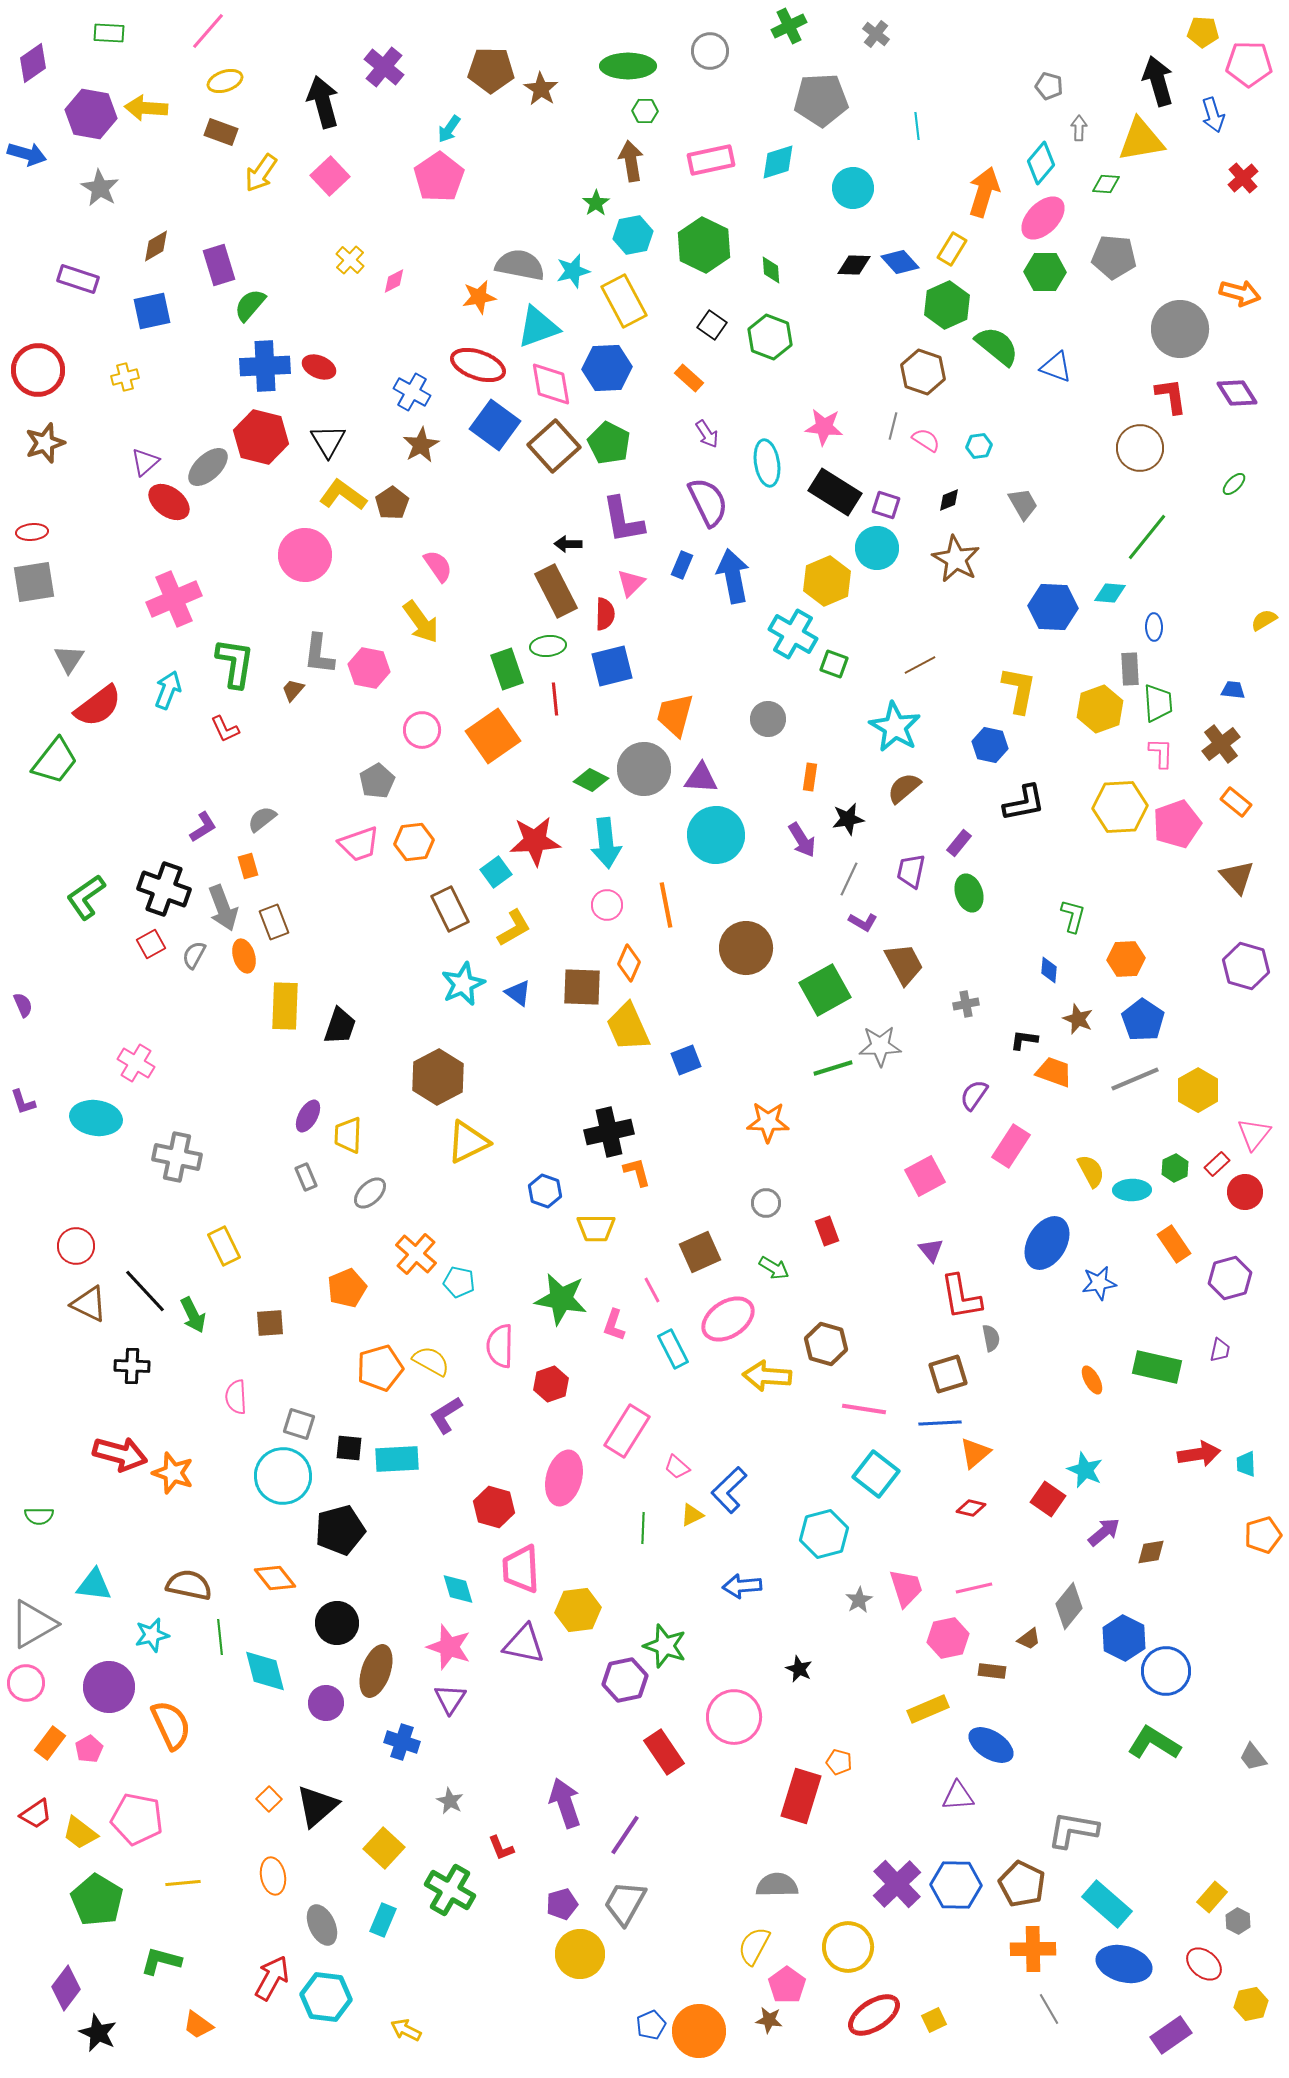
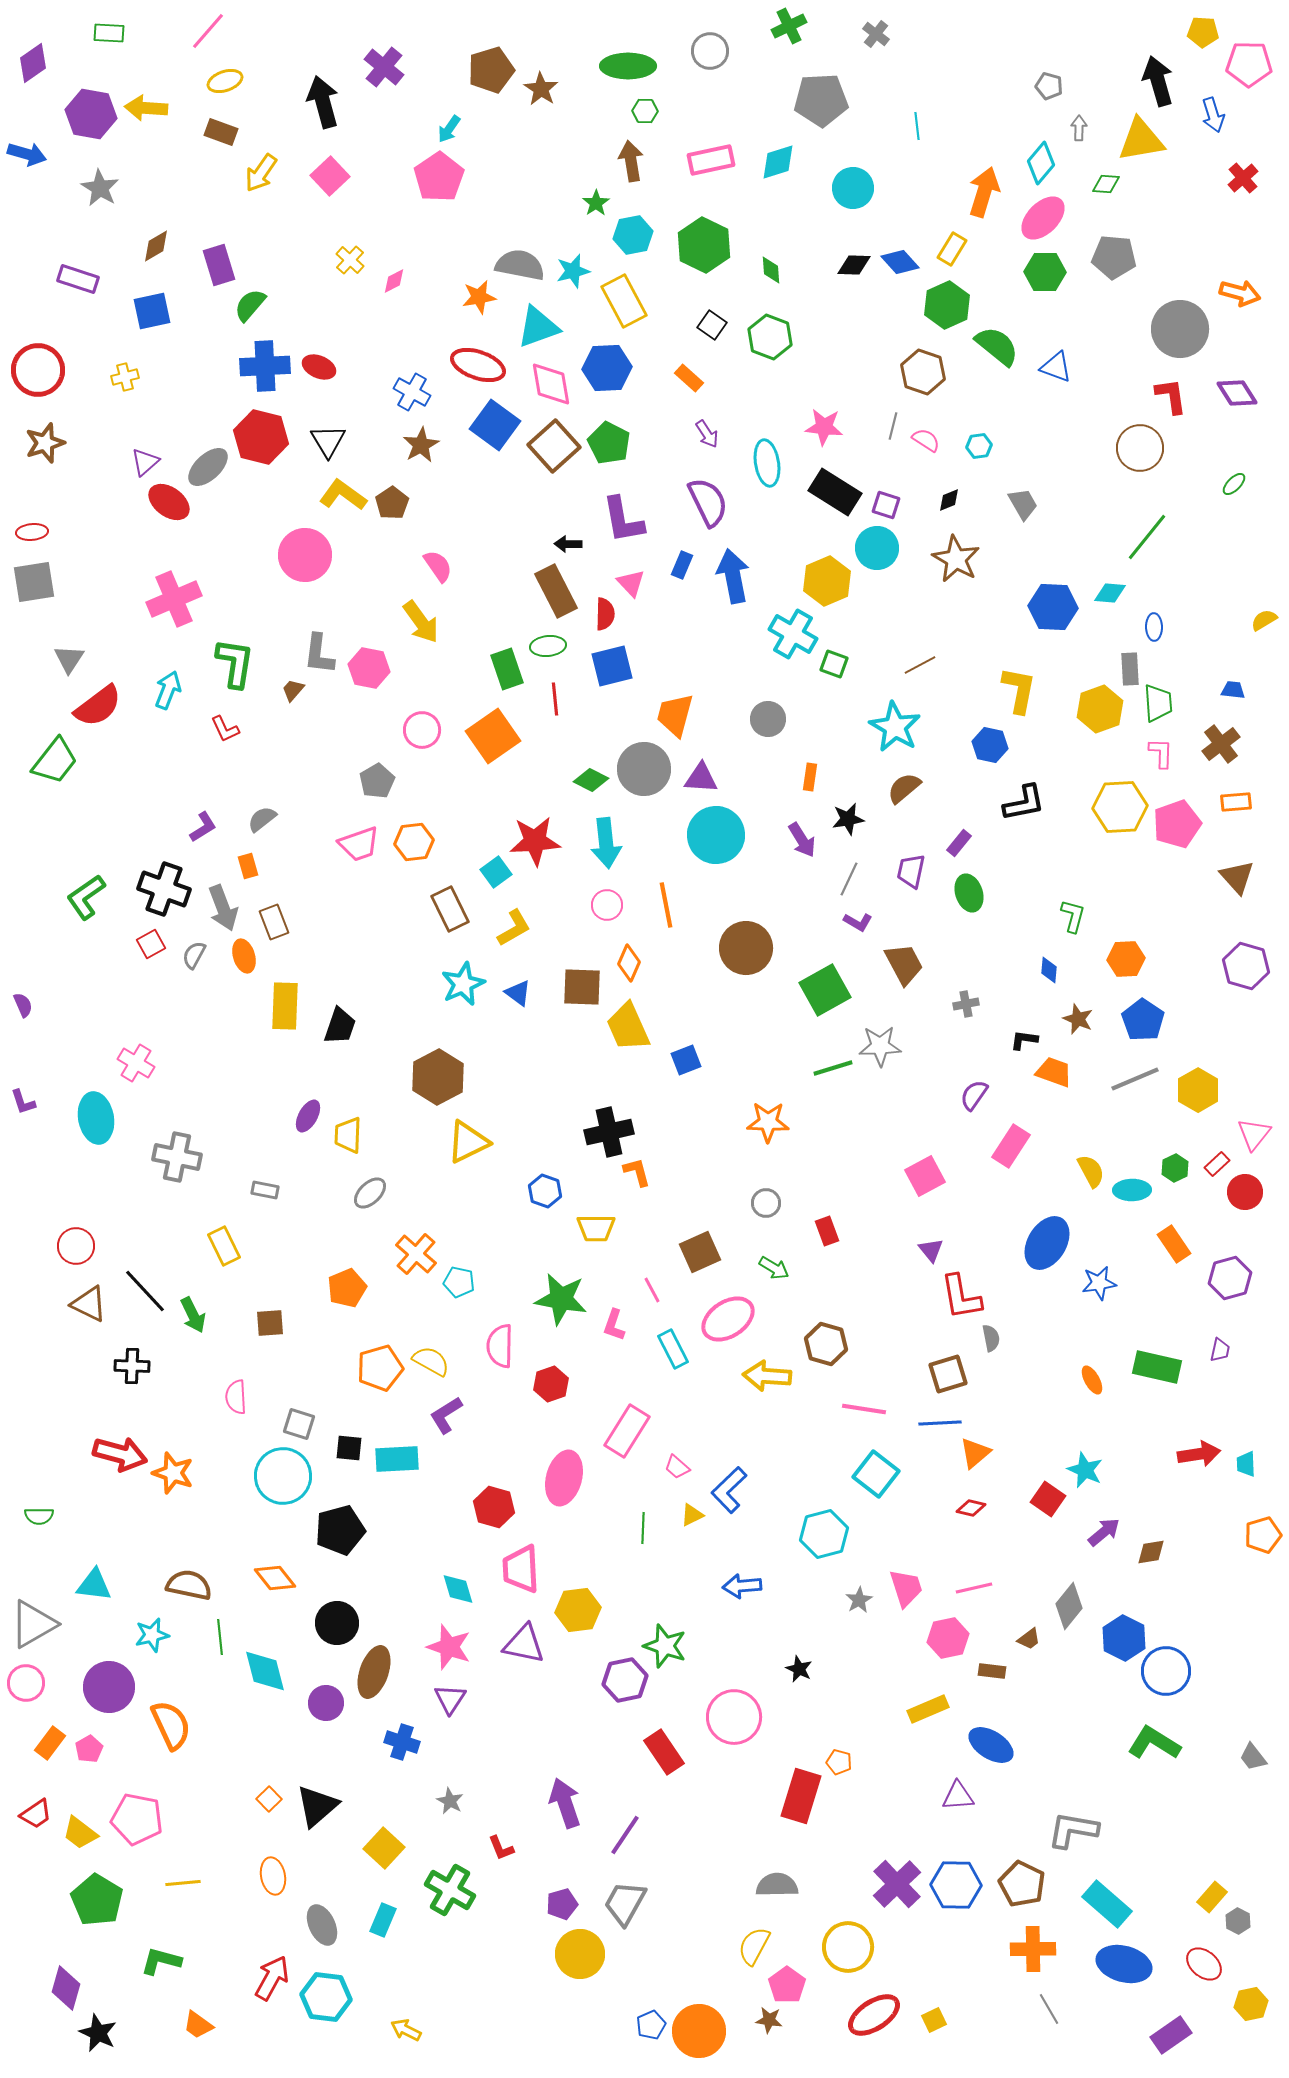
brown pentagon at (491, 70): rotated 18 degrees counterclockwise
pink triangle at (631, 583): rotated 28 degrees counterclockwise
orange rectangle at (1236, 802): rotated 44 degrees counterclockwise
purple L-shape at (863, 922): moved 5 px left
cyan ellipse at (96, 1118): rotated 72 degrees clockwise
gray rectangle at (306, 1177): moved 41 px left, 13 px down; rotated 56 degrees counterclockwise
brown ellipse at (376, 1671): moved 2 px left, 1 px down
purple diamond at (66, 1988): rotated 21 degrees counterclockwise
